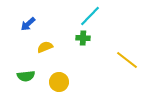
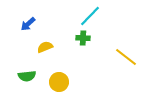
yellow line: moved 1 px left, 3 px up
green semicircle: moved 1 px right
